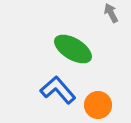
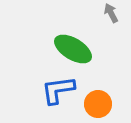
blue L-shape: rotated 57 degrees counterclockwise
orange circle: moved 1 px up
